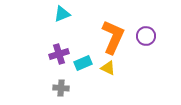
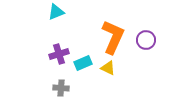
cyan triangle: moved 6 px left, 2 px up
purple circle: moved 4 px down
